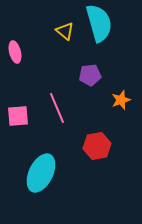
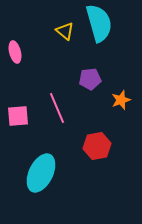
purple pentagon: moved 4 px down
